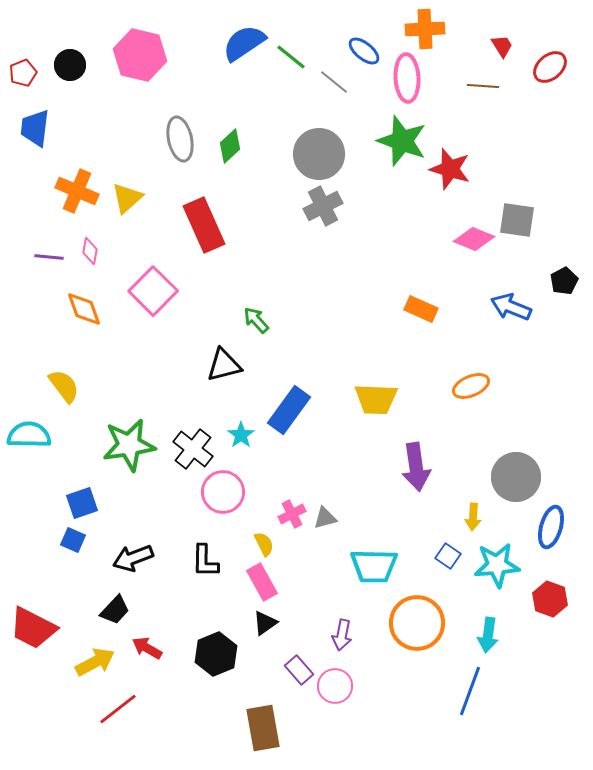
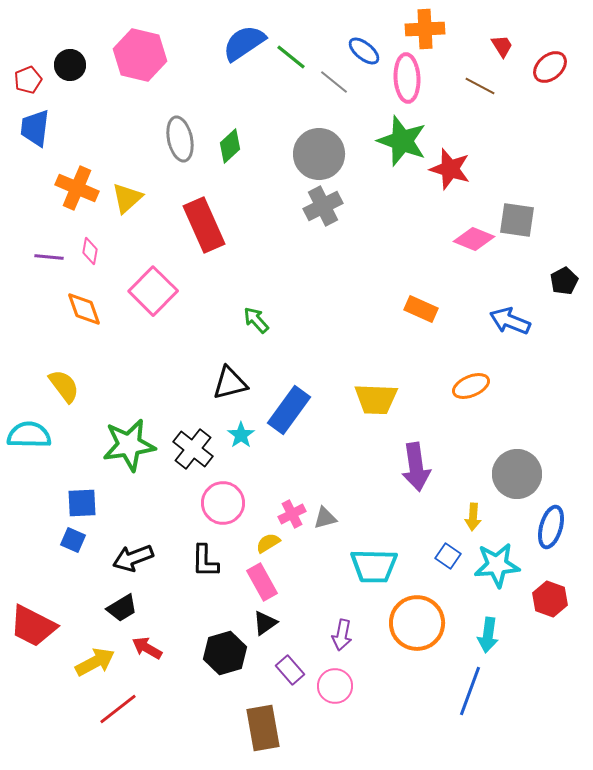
red pentagon at (23, 73): moved 5 px right, 7 px down
brown line at (483, 86): moved 3 px left; rotated 24 degrees clockwise
orange cross at (77, 191): moved 3 px up
blue arrow at (511, 307): moved 1 px left, 14 px down
black triangle at (224, 365): moved 6 px right, 18 px down
gray circle at (516, 477): moved 1 px right, 3 px up
pink circle at (223, 492): moved 11 px down
blue square at (82, 503): rotated 16 degrees clockwise
yellow semicircle at (264, 544): moved 4 px right, 1 px up; rotated 95 degrees counterclockwise
black trapezoid at (115, 610): moved 7 px right, 2 px up; rotated 16 degrees clockwise
red trapezoid at (33, 628): moved 2 px up
black hexagon at (216, 654): moved 9 px right, 1 px up; rotated 6 degrees clockwise
purple rectangle at (299, 670): moved 9 px left
